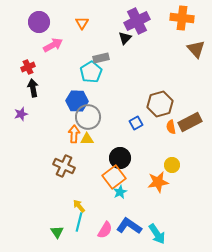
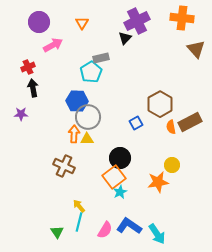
brown hexagon: rotated 15 degrees counterclockwise
purple star: rotated 16 degrees clockwise
